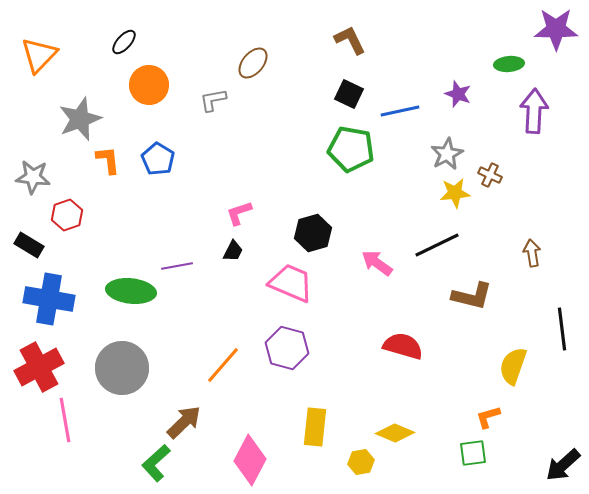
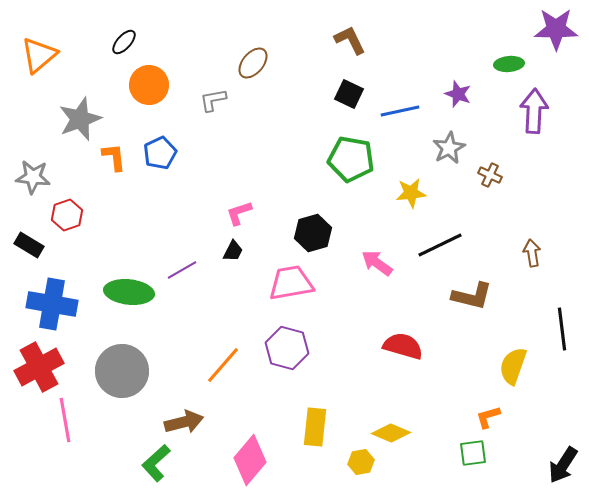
orange triangle at (39, 55): rotated 6 degrees clockwise
green pentagon at (351, 149): moved 10 px down
gray star at (447, 154): moved 2 px right, 6 px up
blue pentagon at (158, 159): moved 2 px right, 6 px up; rotated 16 degrees clockwise
orange L-shape at (108, 160): moved 6 px right, 3 px up
yellow star at (455, 193): moved 44 px left
black line at (437, 245): moved 3 px right
purple line at (177, 266): moved 5 px right, 4 px down; rotated 20 degrees counterclockwise
pink trapezoid at (291, 283): rotated 33 degrees counterclockwise
green ellipse at (131, 291): moved 2 px left, 1 px down
blue cross at (49, 299): moved 3 px right, 5 px down
gray circle at (122, 368): moved 3 px down
brown arrow at (184, 422): rotated 30 degrees clockwise
yellow diamond at (395, 433): moved 4 px left
pink diamond at (250, 460): rotated 12 degrees clockwise
black arrow at (563, 465): rotated 15 degrees counterclockwise
